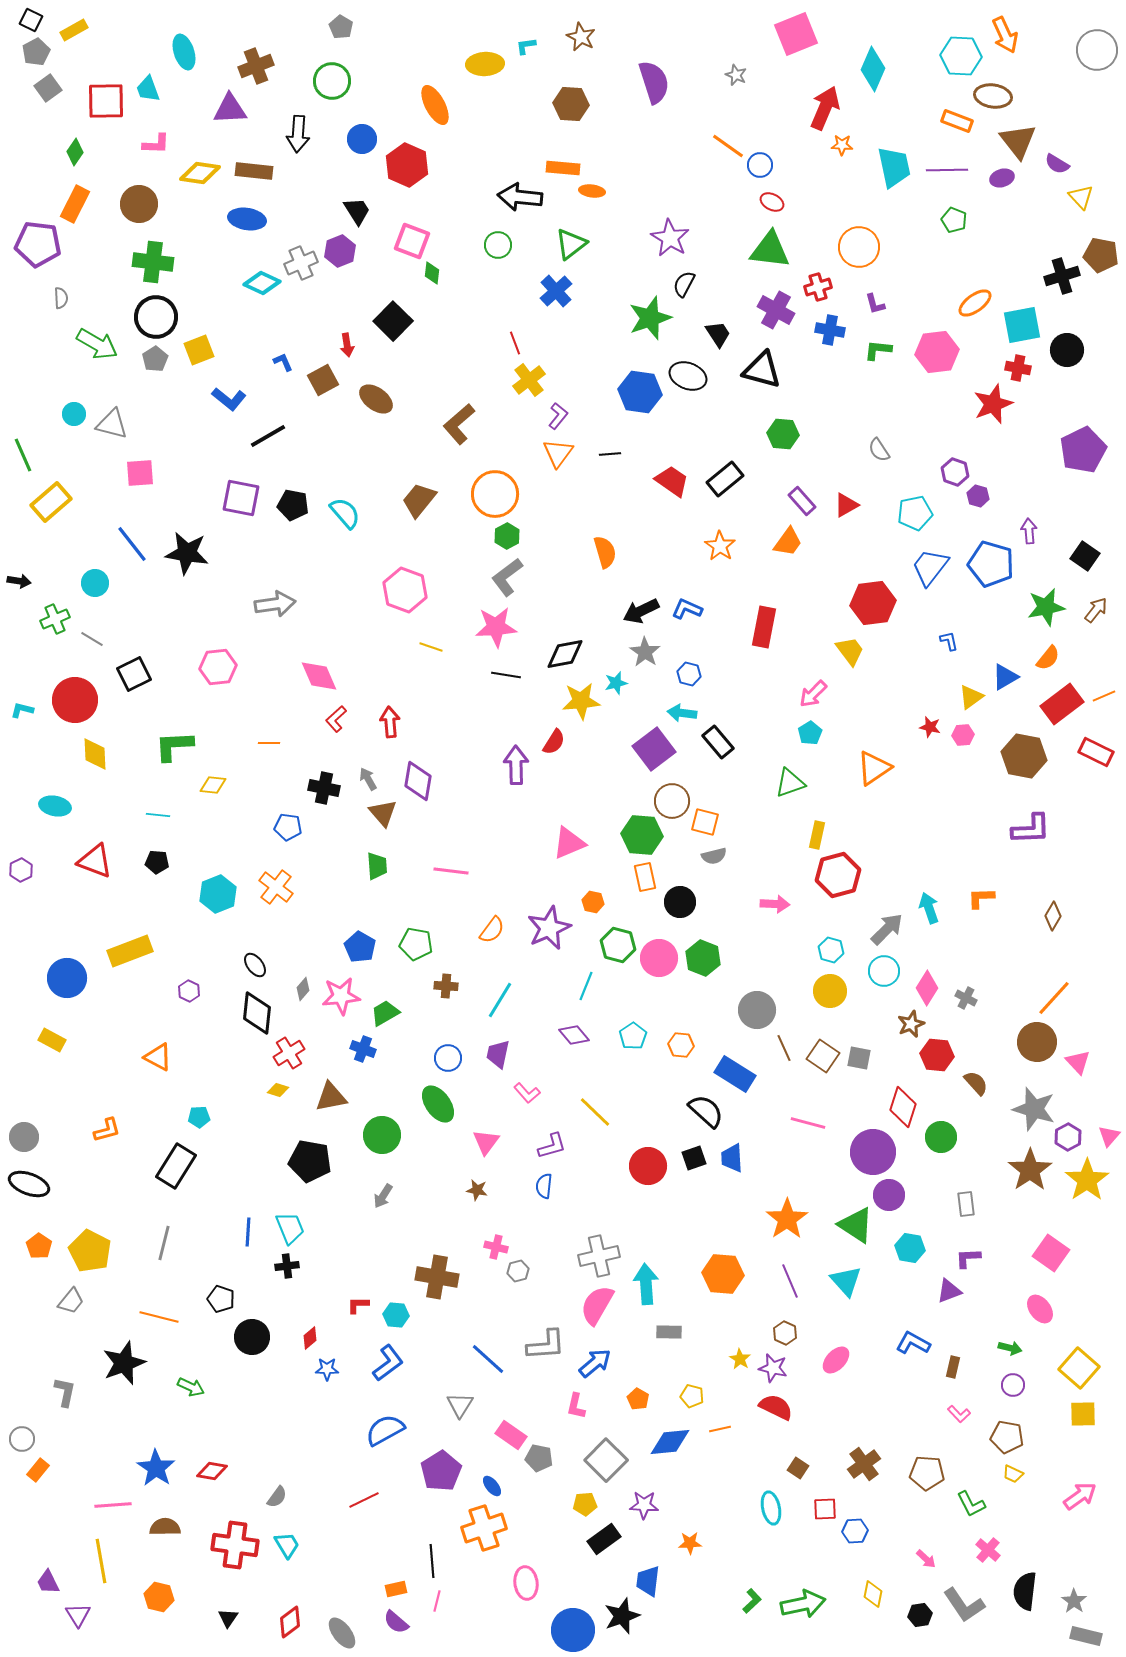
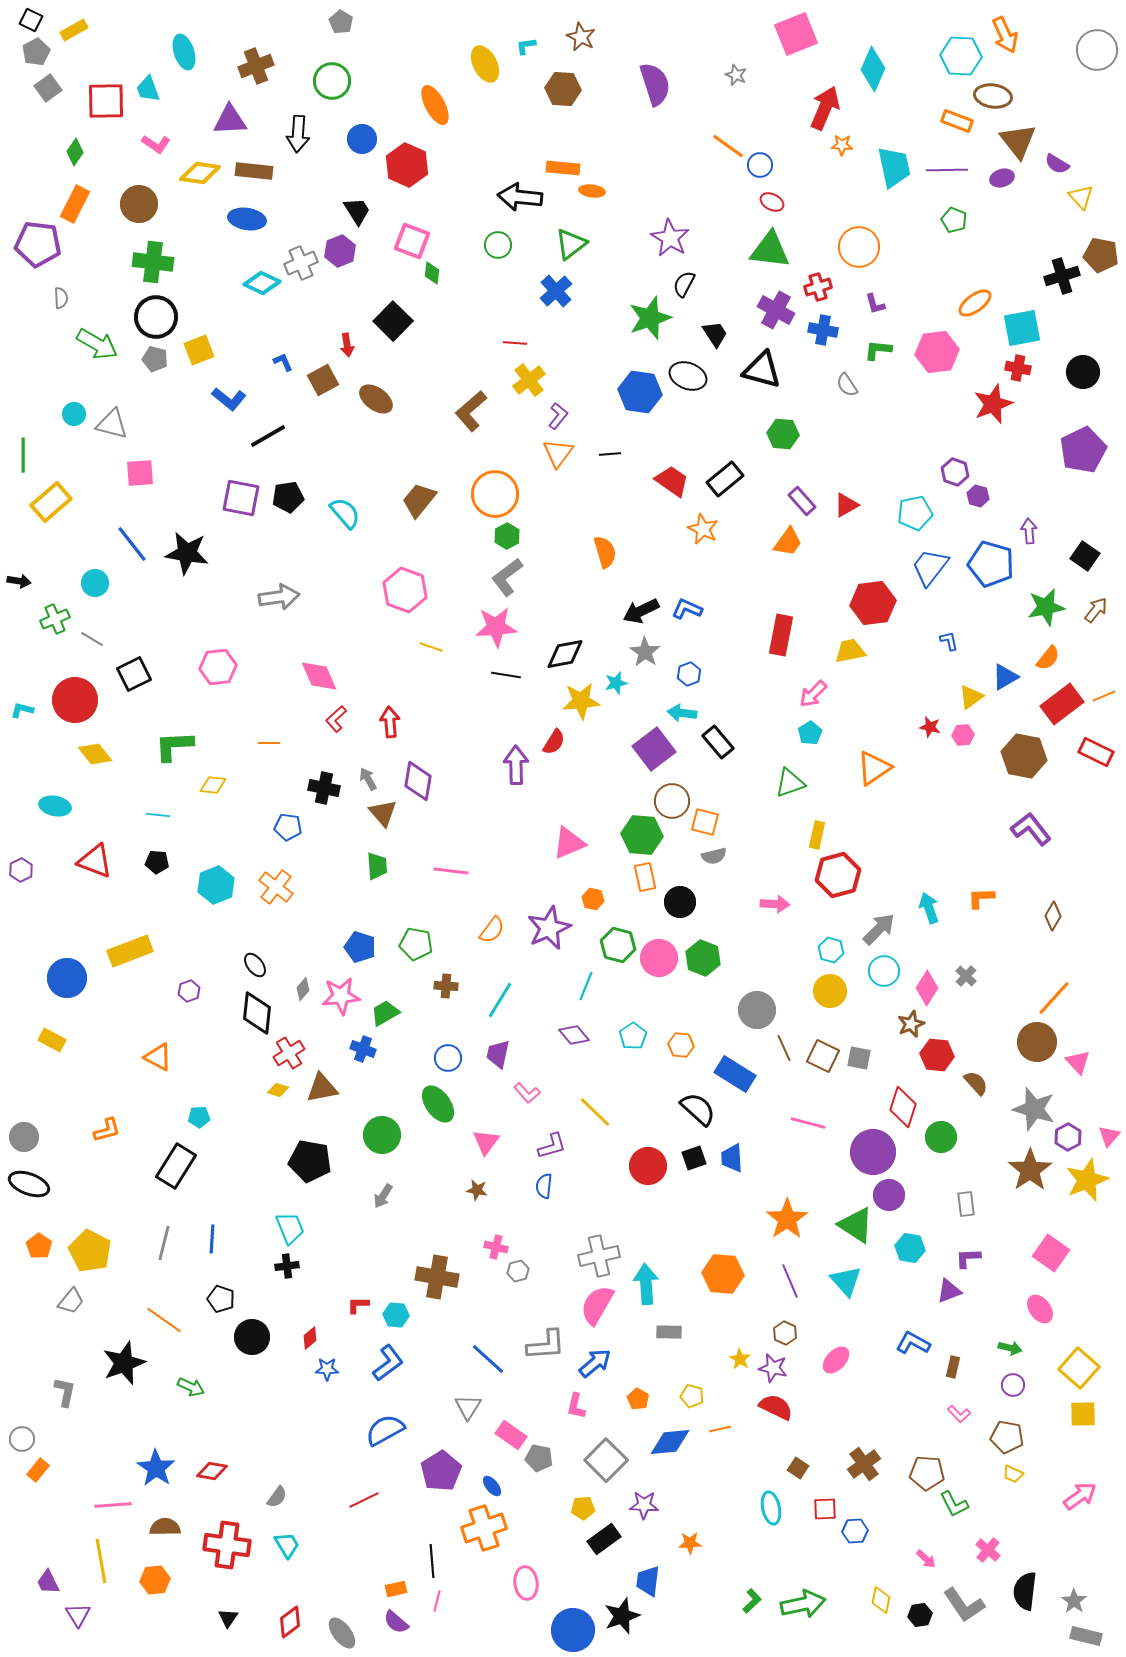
gray pentagon at (341, 27): moved 5 px up
yellow ellipse at (485, 64): rotated 66 degrees clockwise
purple semicircle at (654, 82): moved 1 px right, 2 px down
brown hexagon at (571, 104): moved 8 px left, 15 px up
purple triangle at (230, 109): moved 11 px down
pink L-shape at (156, 144): rotated 32 degrees clockwise
cyan square at (1022, 325): moved 3 px down
blue cross at (830, 330): moved 7 px left
black trapezoid at (718, 334): moved 3 px left
red line at (515, 343): rotated 65 degrees counterclockwise
black circle at (1067, 350): moved 16 px right, 22 px down
gray pentagon at (155, 359): rotated 25 degrees counterclockwise
brown L-shape at (459, 424): moved 12 px right, 13 px up
gray semicircle at (879, 450): moved 32 px left, 65 px up
green line at (23, 455): rotated 24 degrees clockwise
black pentagon at (293, 505): moved 5 px left, 8 px up; rotated 20 degrees counterclockwise
orange star at (720, 546): moved 17 px left, 17 px up; rotated 8 degrees counterclockwise
gray arrow at (275, 604): moved 4 px right, 7 px up
red rectangle at (764, 627): moved 17 px right, 8 px down
yellow trapezoid at (850, 651): rotated 64 degrees counterclockwise
blue hexagon at (689, 674): rotated 25 degrees clockwise
yellow diamond at (95, 754): rotated 36 degrees counterclockwise
purple L-shape at (1031, 829): rotated 126 degrees counterclockwise
cyan hexagon at (218, 894): moved 2 px left, 9 px up
orange hexagon at (593, 902): moved 3 px up
gray arrow at (887, 929): moved 8 px left
blue pentagon at (360, 947): rotated 12 degrees counterclockwise
purple hexagon at (189, 991): rotated 15 degrees clockwise
gray cross at (966, 998): moved 22 px up; rotated 15 degrees clockwise
brown square at (823, 1056): rotated 8 degrees counterclockwise
brown triangle at (331, 1097): moved 9 px left, 9 px up
black semicircle at (706, 1111): moved 8 px left, 2 px up
yellow star at (1087, 1180): rotated 12 degrees clockwise
blue line at (248, 1232): moved 36 px left, 7 px down
orange line at (159, 1317): moved 5 px right, 3 px down; rotated 21 degrees clockwise
gray triangle at (460, 1405): moved 8 px right, 2 px down
yellow pentagon at (585, 1504): moved 2 px left, 4 px down
green L-shape at (971, 1504): moved 17 px left
red cross at (235, 1545): moved 8 px left
yellow diamond at (873, 1594): moved 8 px right, 6 px down
orange hexagon at (159, 1597): moved 4 px left, 17 px up; rotated 20 degrees counterclockwise
